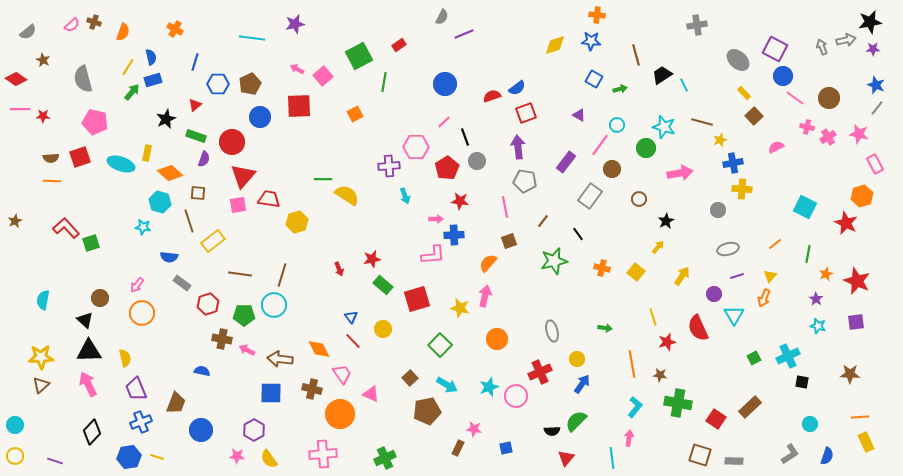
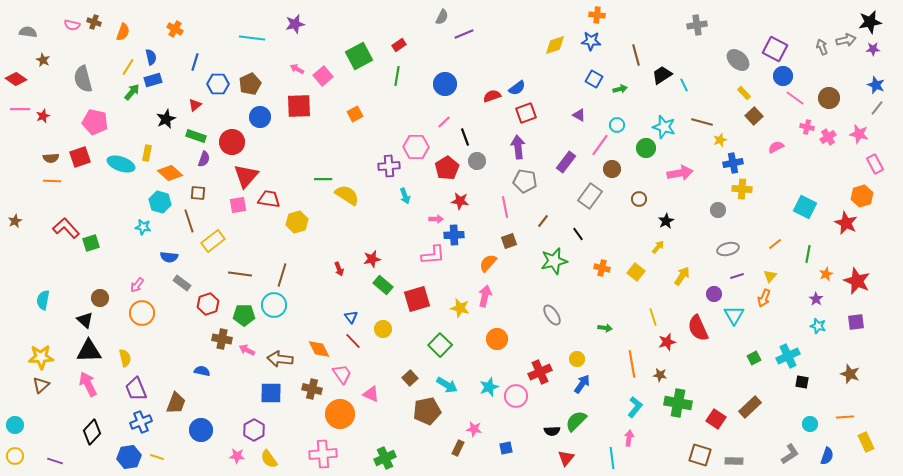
pink semicircle at (72, 25): rotated 56 degrees clockwise
gray semicircle at (28, 32): rotated 132 degrees counterclockwise
green line at (384, 82): moved 13 px right, 6 px up
red star at (43, 116): rotated 24 degrees counterclockwise
red triangle at (243, 176): moved 3 px right
gray ellipse at (552, 331): moved 16 px up; rotated 20 degrees counterclockwise
brown star at (850, 374): rotated 18 degrees clockwise
orange line at (860, 417): moved 15 px left
